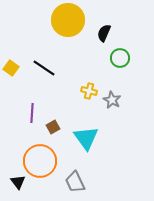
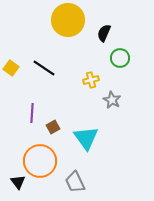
yellow cross: moved 2 px right, 11 px up; rotated 28 degrees counterclockwise
